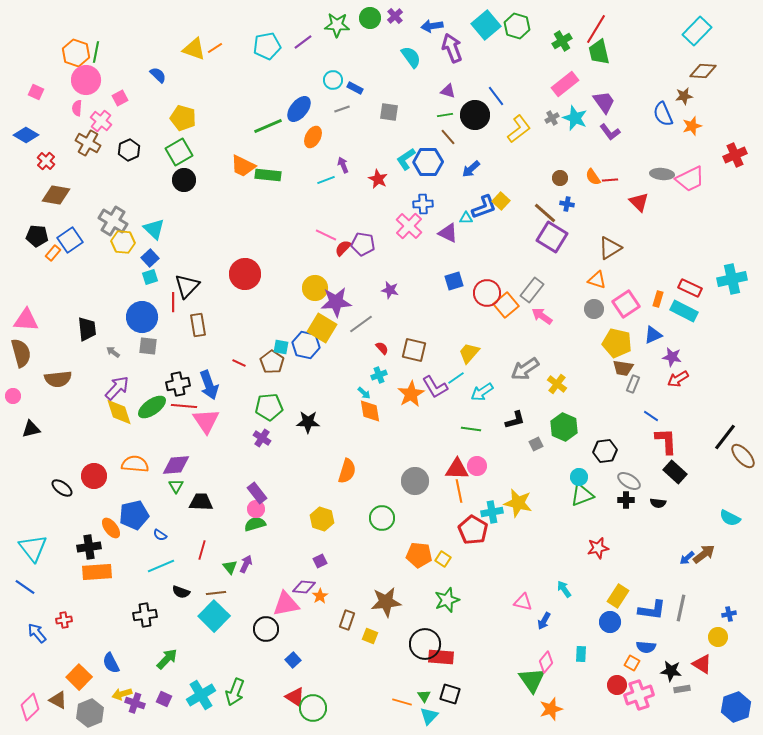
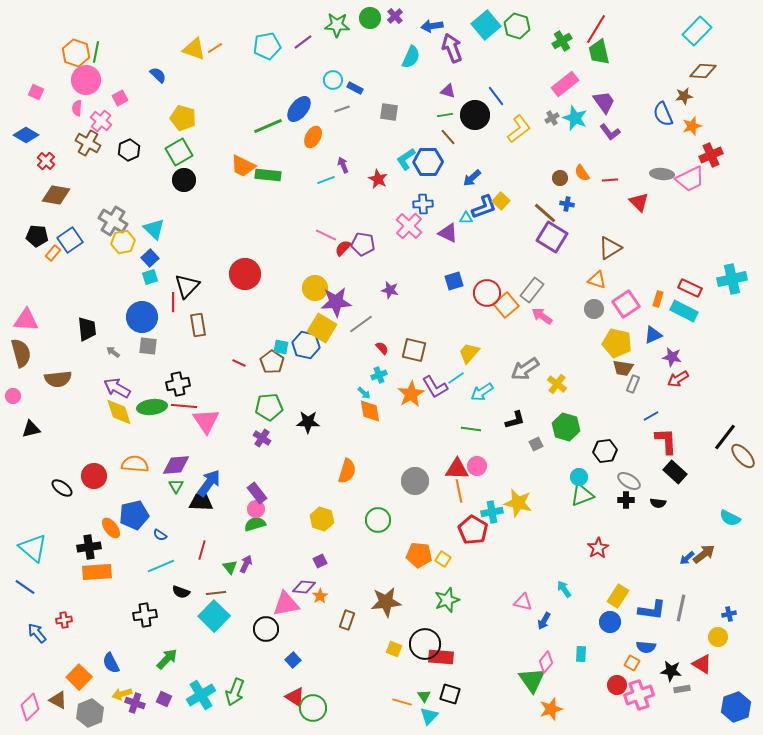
cyan semicircle at (411, 57): rotated 60 degrees clockwise
red cross at (735, 155): moved 24 px left
blue arrow at (471, 169): moved 1 px right, 9 px down
orange semicircle at (593, 177): moved 11 px left, 4 px up
yellow hexagon at (123, 242): rotated 15 degrees counterclockwise
blue arrow at (209, 385): moved 98 px down; rotated 124 degrees counterclockwise
purple arrow at (117, 388): rotated 104 degrees counterclockwise
green ellipse at (152, 407): rotated 28 degrees clockwise
blue line at (651, 416): rotated 63 degrees counterclockwise
green hexagon at (564, 427): moved 2 px right; rotated 8 degrees counterclockwise
green circle at (382, 518): moved 4 px left, 2 px down
cyan triangle at (33, 548): rotated 12 degrees counterclockwise
red star at (598, 548): rotated 20 degrees counterclockwise
yellow square at (370, 636): moved 24 px right, 13 px down
